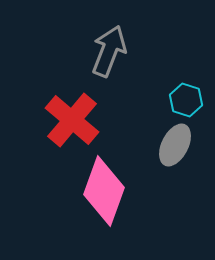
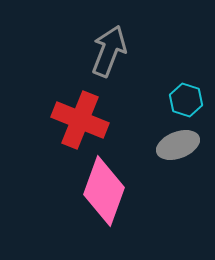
red cross: moved 8 px right; rotated 18 degrees counterclockwise
gray ellipse: moved 3 px right; rotated 42 degrees clockwise
